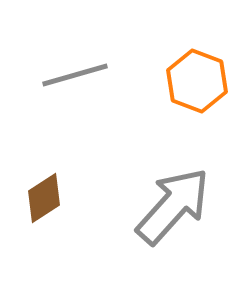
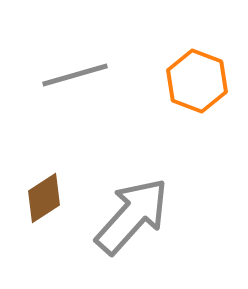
gray arrow: moved 41 px left, 10 px down
